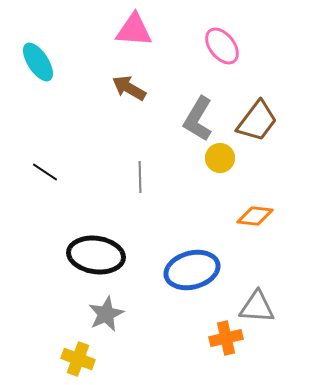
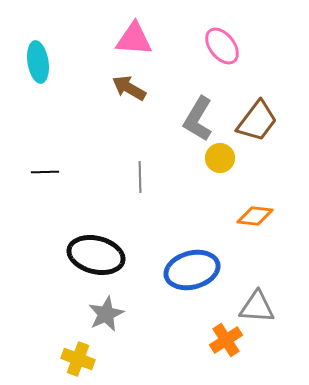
pink triangle: moved 9 px down
cyan ellipse: rotated 24 degrees clockwise
black line: rotated 36 degrees counterclockwise
black ellipse: rotated 6 degrees clockwise
orange cross: moved 2 px down; rotated 20 degrees counterclockwise
